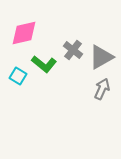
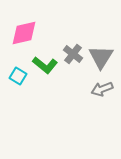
gray cross: moved 4 px down
gray triangle: rotated 28 degrees counterclockwise
green L-shape: moved 1 px right, 1 px down
gray arrow: rotated 135 degrees counterclockwise
